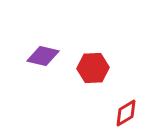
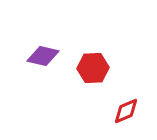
red diamond: moved 2 px up; rotated 8 degrees clockwise
